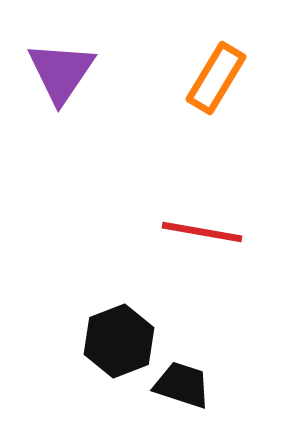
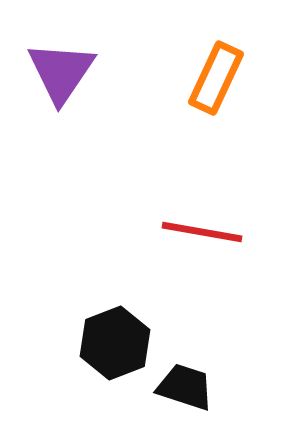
orange rectangle: rotated 6 degrees counterclockwise
black hexagon: moved 4 px left, 2 px down
black trapezoid: moved 3 px right, 2 px down
